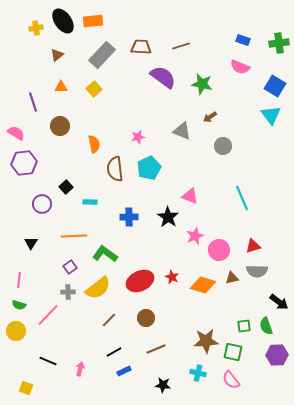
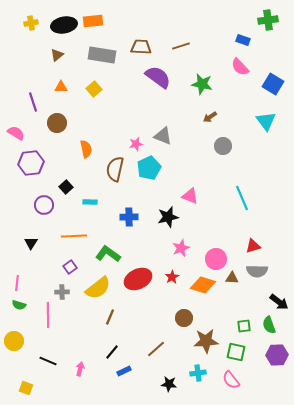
black ellipse at (63, 21): moved 1 px right, 4 px down; rotated 65 degrees counterclockwise
yellow cross at (36, 28): moved 5 px left, 5 px up
green cross at (279, 43): moved 11 px left, 23 px up
gray rectangle at (102, 55): rotated 56 degrees clockwise
pink semicircle at (240, 67): rotated 24 degrees clockwise
purple semicircle at (163, 77): moved 5 px left
blue square at (275, 86): moved 2 px left, 2 px up
cyan triangle at (271, 115): moved 5 px left, 6 px down
brown circle at (60, 126): moved 3 px left, 3 px up
gray triangle at (182, 131): moved 19 px left, 5 px down
pink star at (138, 137): moved 2 px left, 7 px down
orange semicircle at (94, 144): moved 8 px left, 5 px down
purple hexagon at (24, 163): moved 7 px right
brown semicircle at (115, 169): rotated 20 degrees clockwise
purple circle at (42, 204): moved 2 px right, 1 px down
black star at (168, 217): rotated 25 degrees clockwise
pink star at (195, 236): moved 14 px left, 12 px down
pink circle at (219, 250): moved 3 px left, 9 px down
green L-shape at (105, 254): moved 3 px right
red star at (172, 277): rotated 16 degrees clockwise
brown triangle at (232, 278): rotated 16 degrees clockwise
pink line at (19, 280): moved 2 px left, 3 px down
red ellipse at (140, 281): moved 2 px left, 2 px up
gray cross at (68, 292): moved 6 px left
pink line at (48, 315): rotated 45 degrees counterclockwise
brown circle at (146, 318): moved 38 px right
brown line at (109, 320): moved 1 px right, 3 px up; rotated 21 degrees counterclockwise
green semicircle at (266, 326): moved 3 px right, 1 px up
yellow circle at (16, 331): moved 2 px left, 10 px down
brown line at (156, 349): rotated 18 degrees counterclockwise
black line at (114, 352): moved 2 px left; rotated 21 degrees counterclockwise
green square at (233, 352): moved 3 px right
cyan cross at (198, 373): rotated 21 degrees counterclockwise
black star at (163, 385): moved 6 px right, 1 px up
